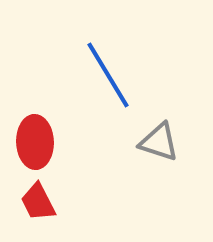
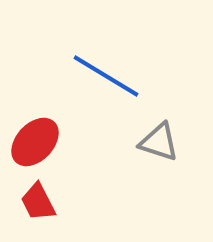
blue line: moved 2 px left, 1 px down; rotated 28 degrees counterclockwise
red ellipse: rotated 45 degrees clockwise
